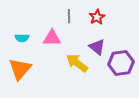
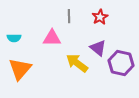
red star: moved 3 px right
cyan semicircle: moved 8 px left
purple triangle: moved 1 px right, 1 px down
purple hexagon: rotated 20 degrees clockwise
